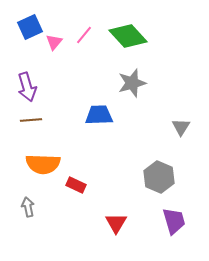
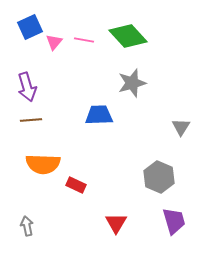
pink line: moved 5 px down; rotated 60 degrees clockwise
gray arrow: moved 1 px left, 19 px down
